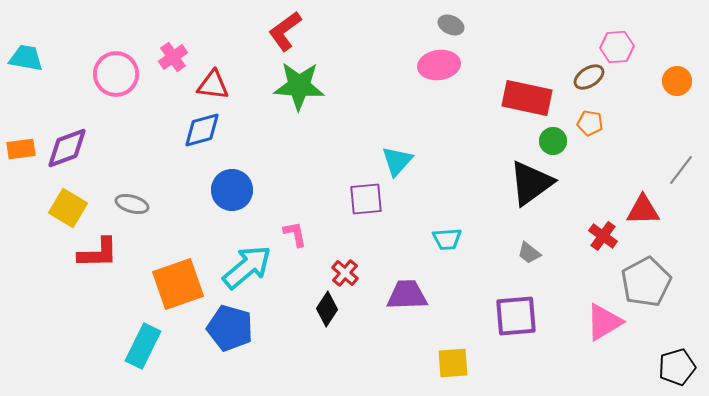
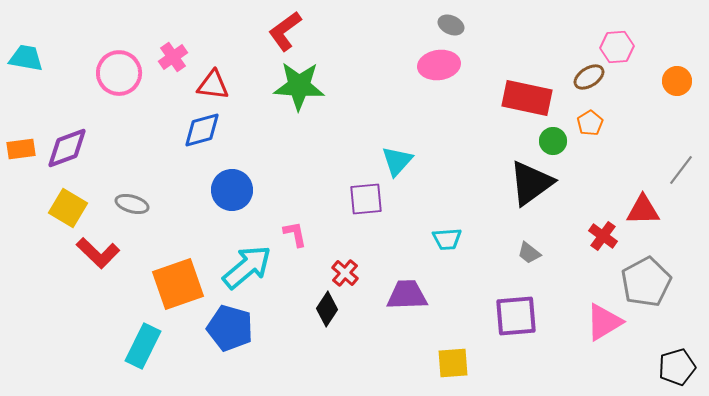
pink circle at (116, 74): moved 3 px right, 1 px up
orange pentagon at (590, 123): rotated 30 degrees clockwise
red L-shape at (98, 253): rotated 45 degrees clockwise
